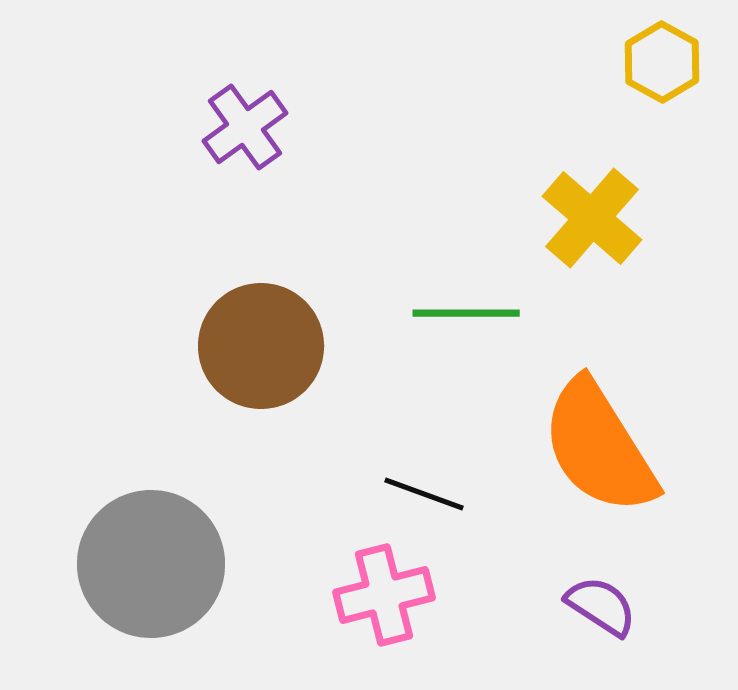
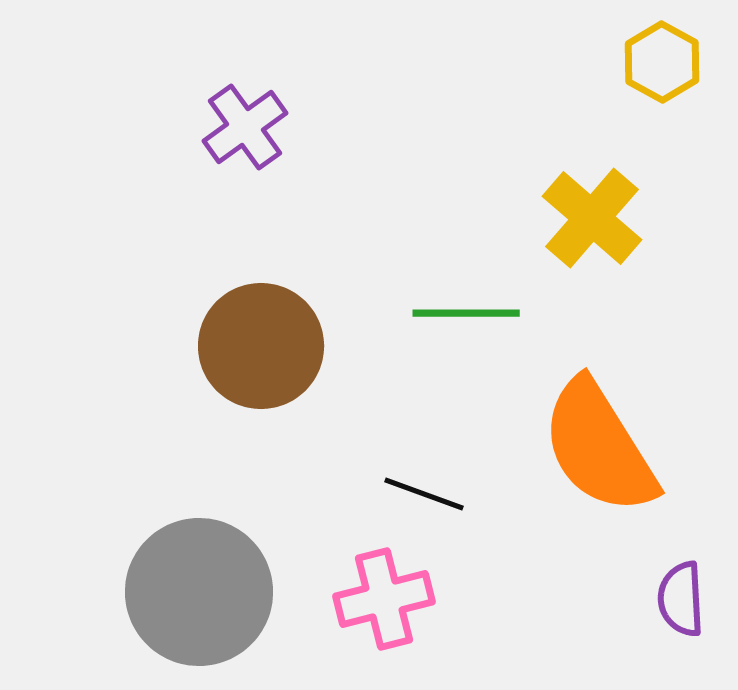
gray circle: moved 48 px right, 28 px down
pink cross: moved 4 px down
purple semicircle: moved 80 px right, 7 px up; rotated 126 degrees counterclockwise
